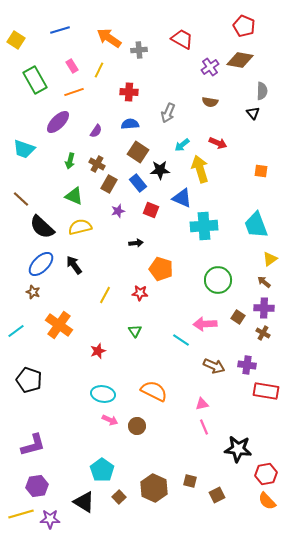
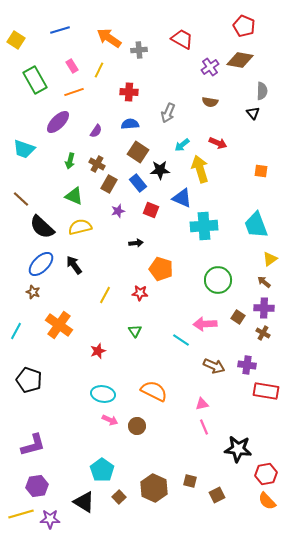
cyan line at (16, 331): rotated 24 degrees counterclockwise
